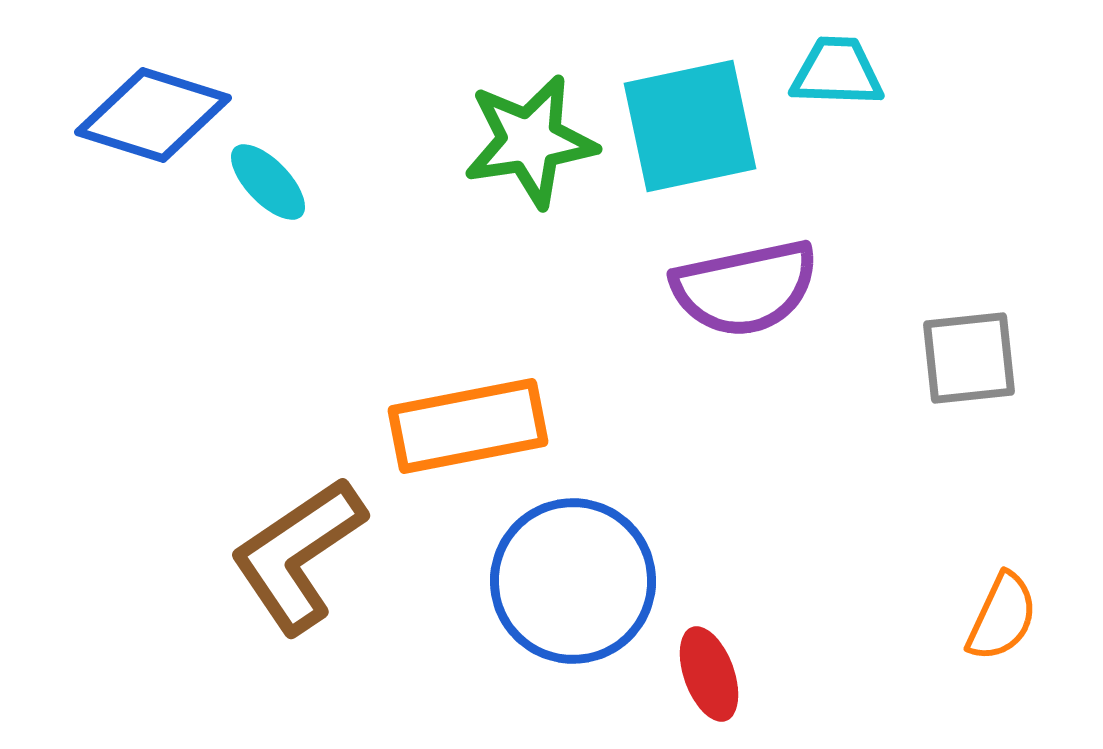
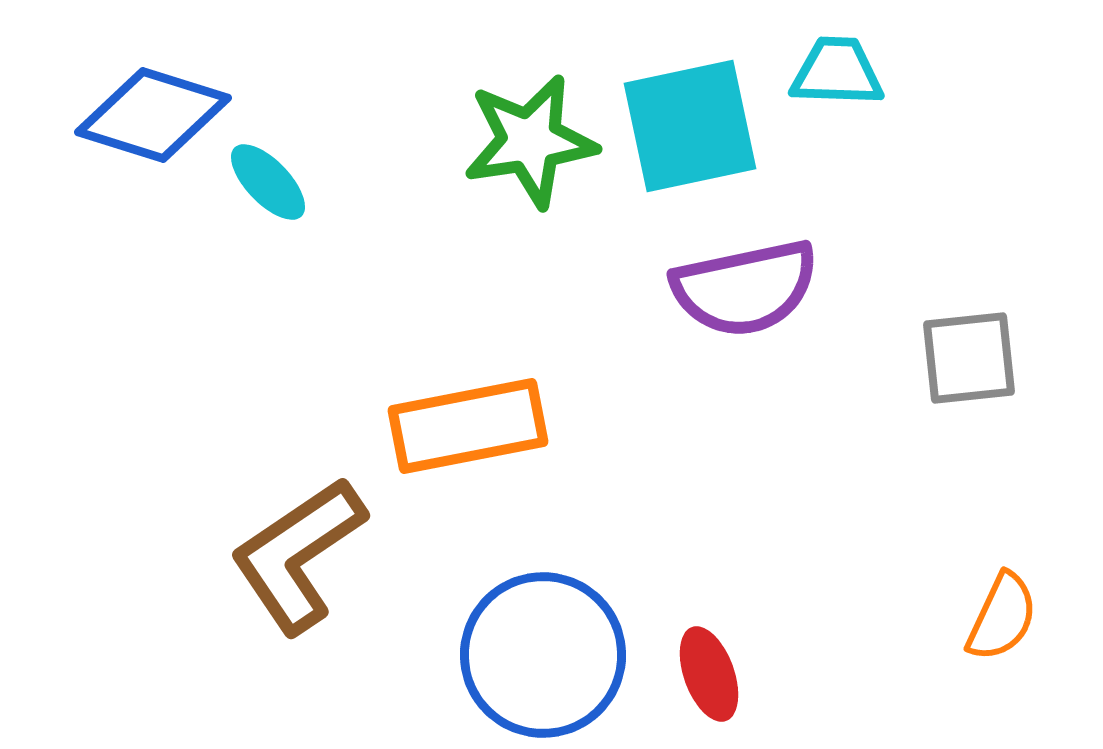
blue circle: moved 30 px left, 74 px down
